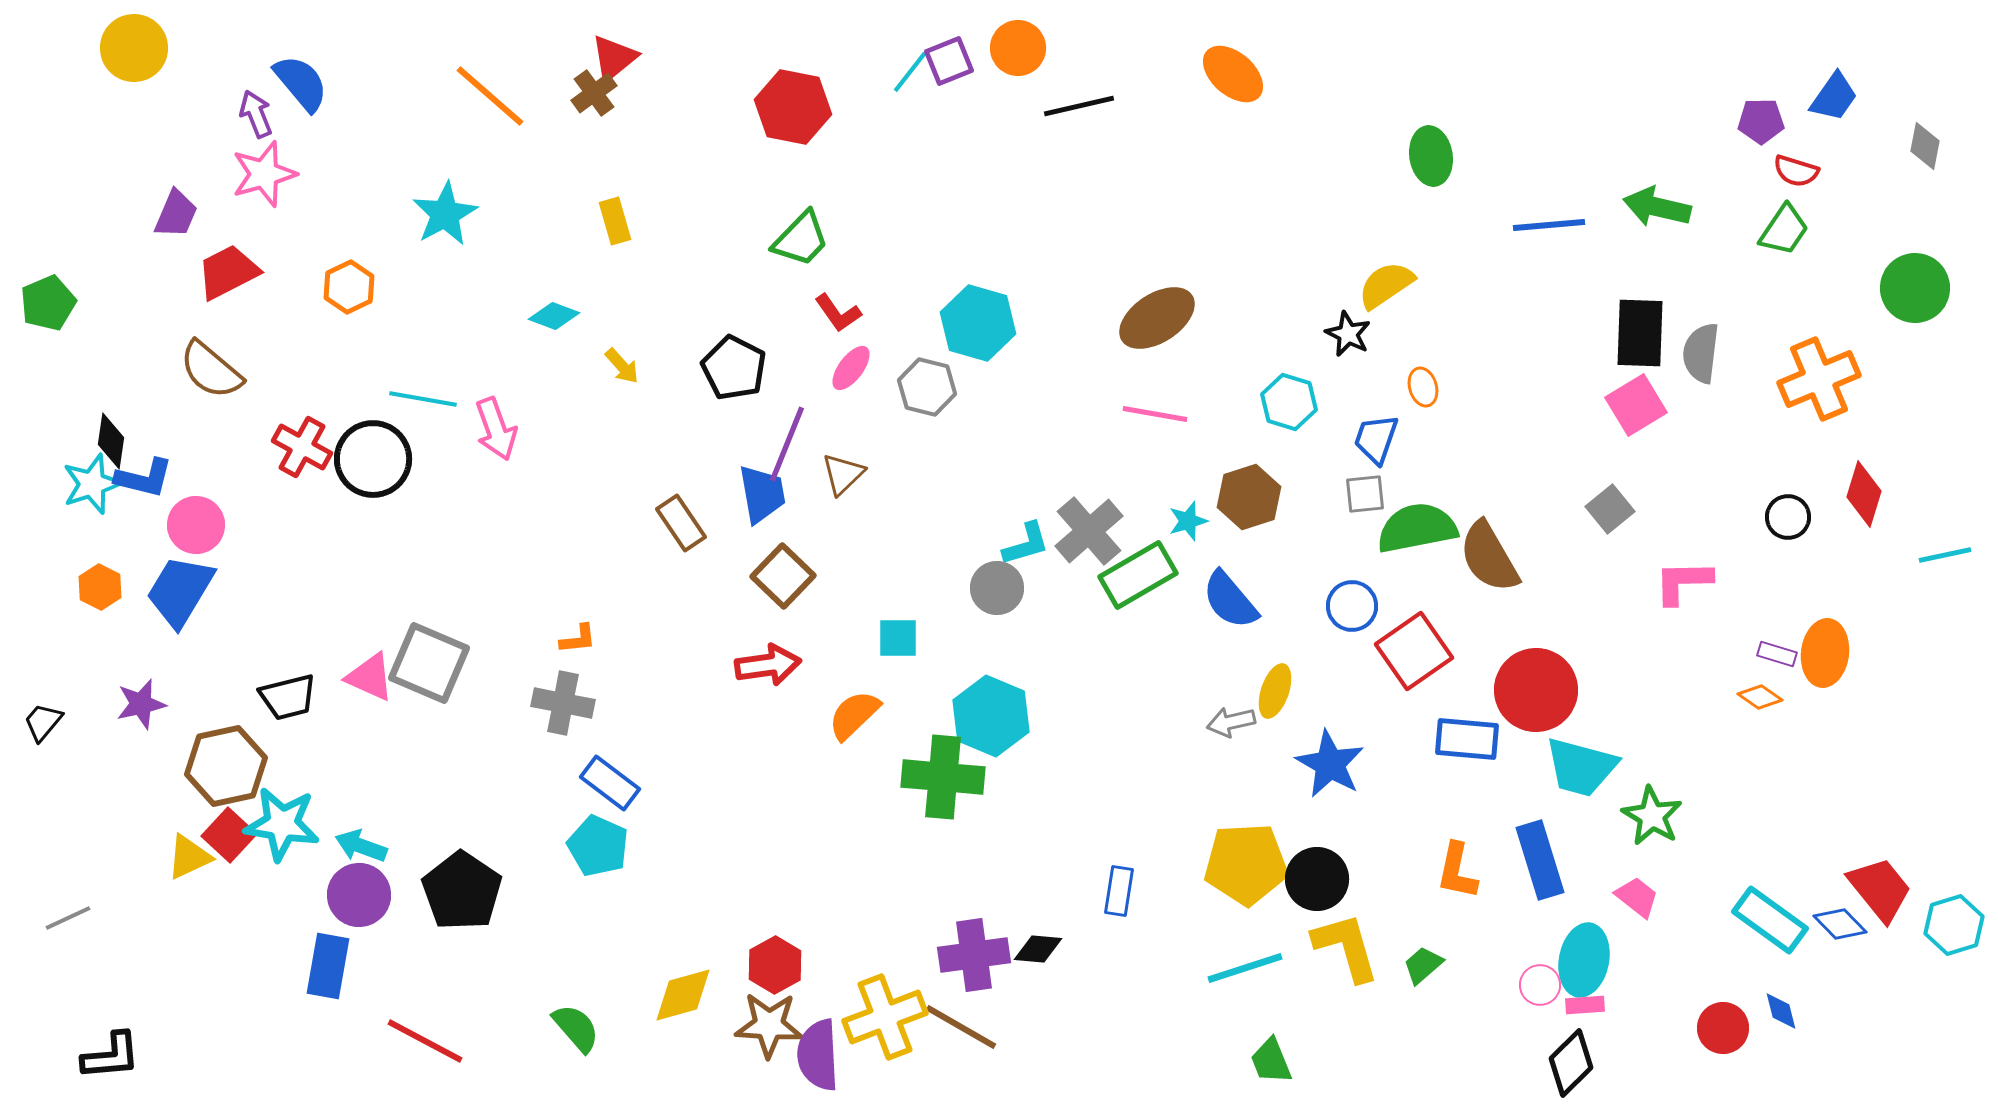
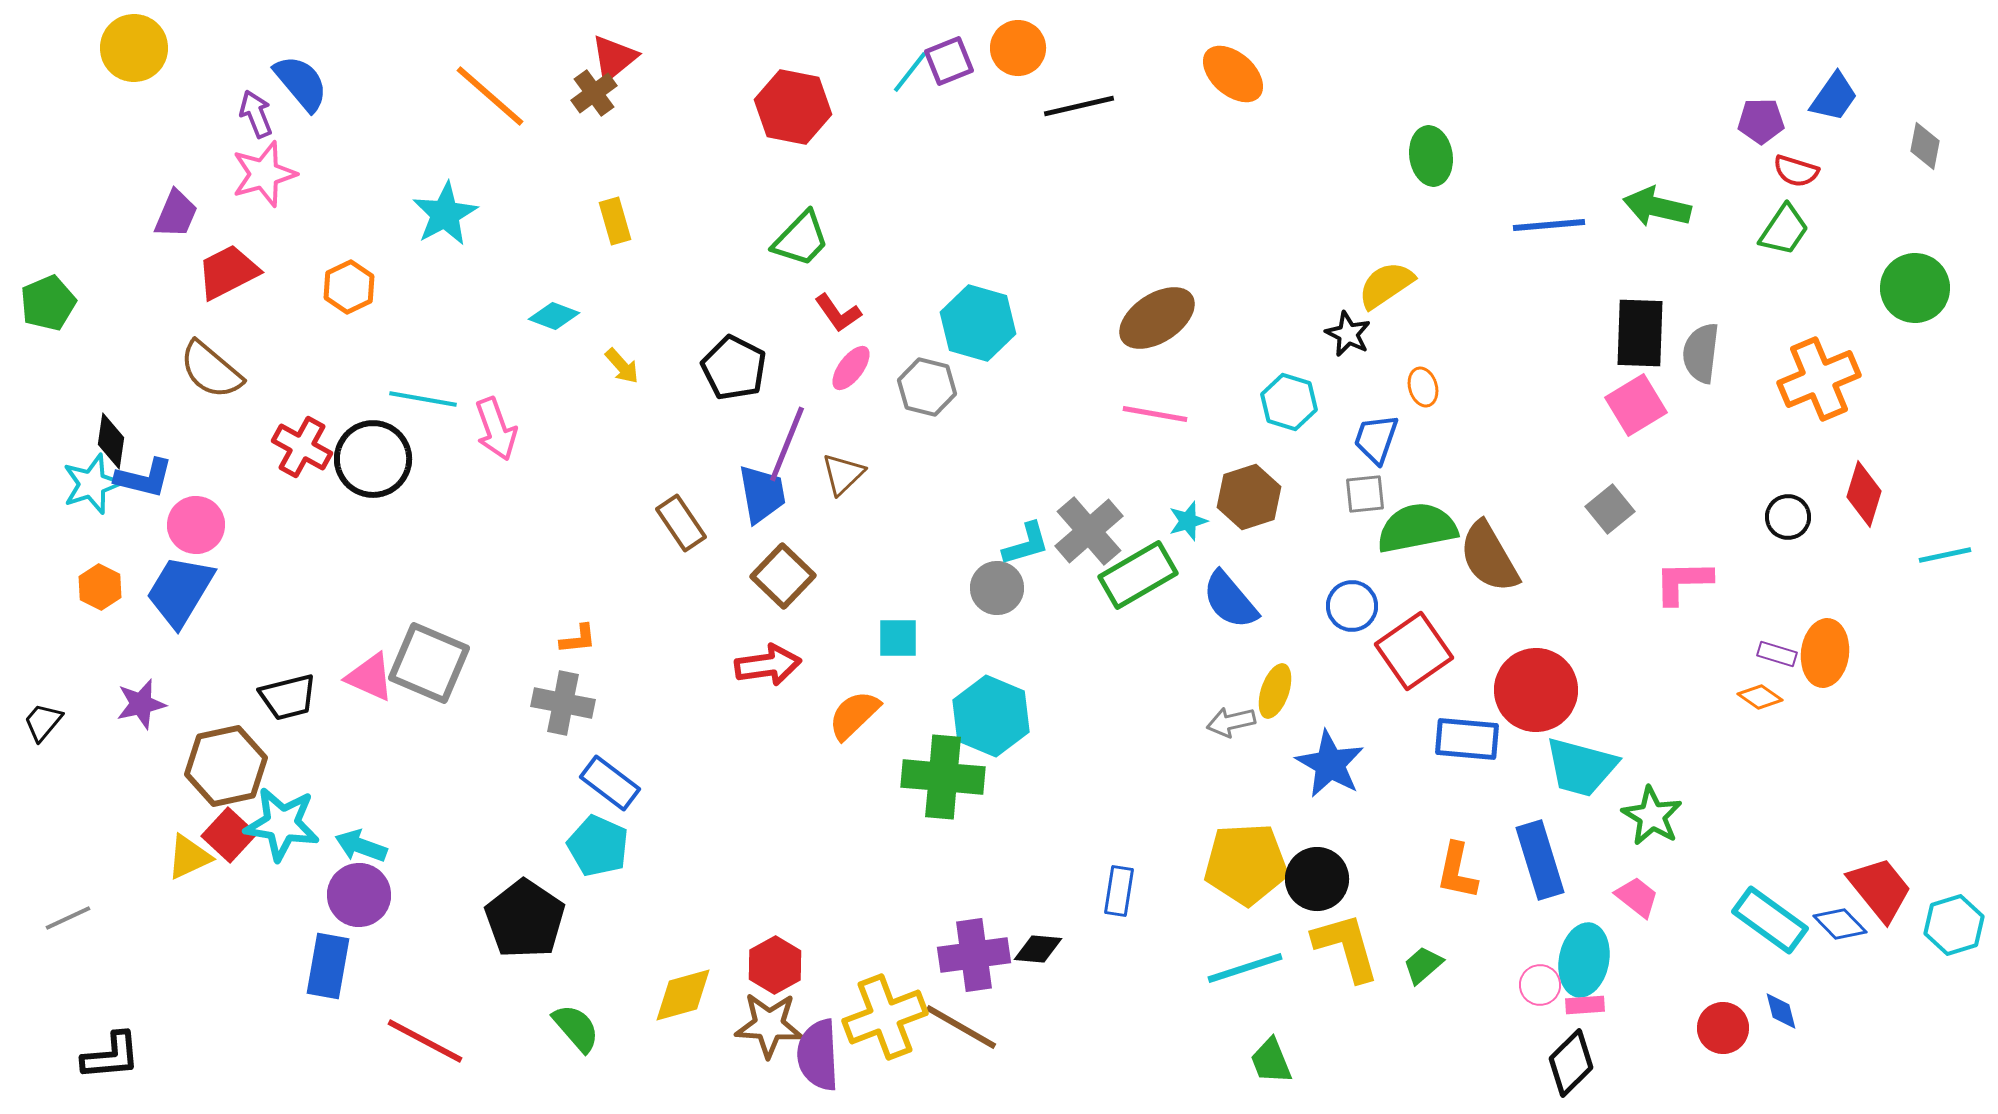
black pentagon at (462, 891): moved 63 px right, 28 px down
